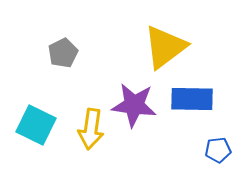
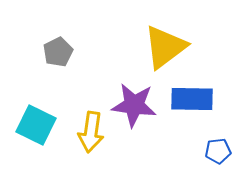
gray pentagon: moved 5 px left, 1 px up
yellow arrow: moved 3 px down
blue pentagon: moved 1 px down
